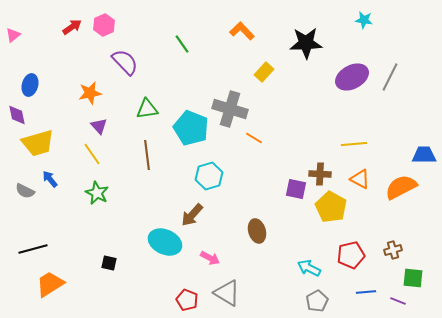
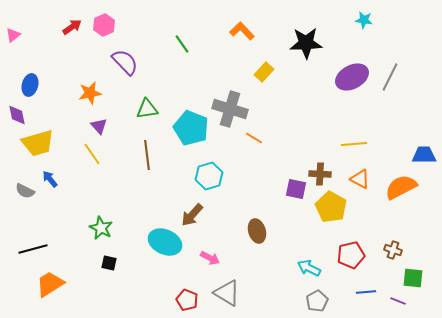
green star at (97, 193): moved 4 px right, 35 px down
brown cross at (393, 250): rotated 36 degrees clockwise
